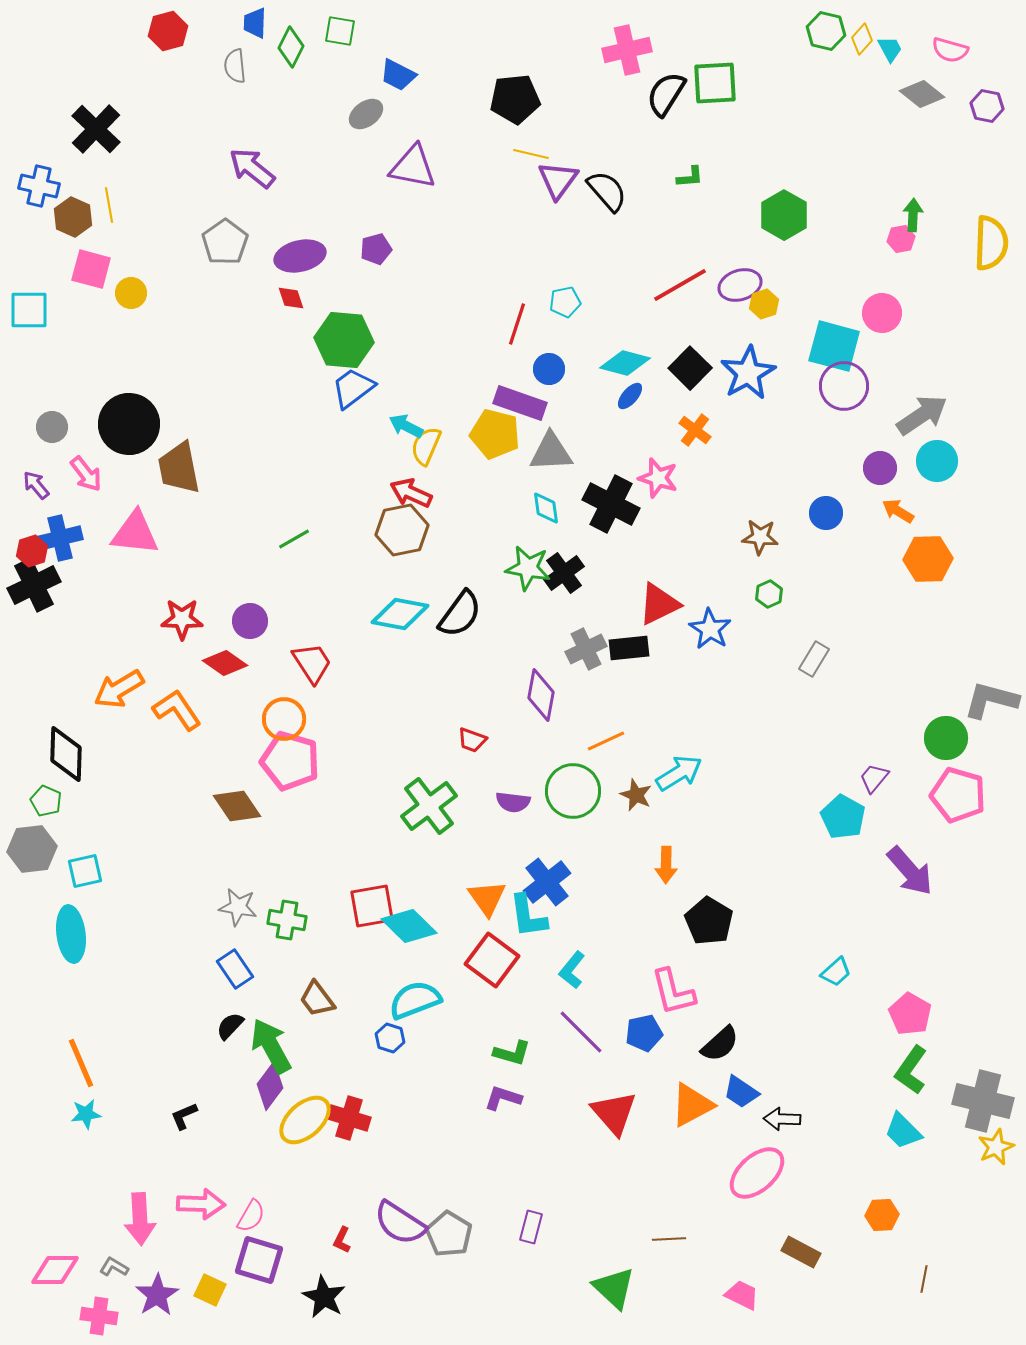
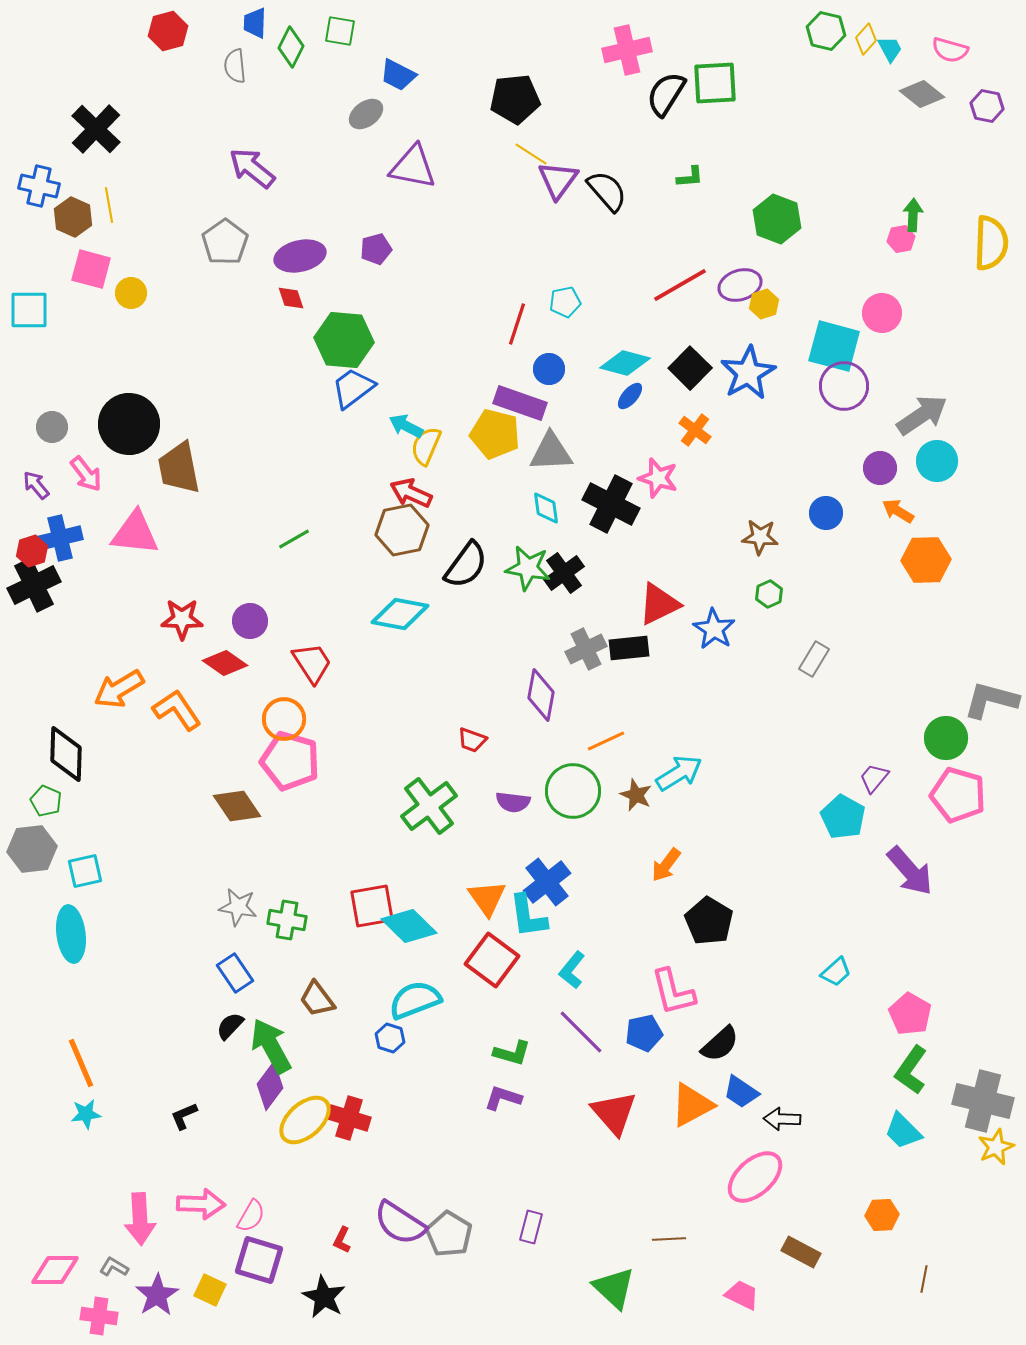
yellow diamond at (862, 39): moved 4 px right
yellow line at (531, 154): rotated 20 degrees clockwise
green hexagon at (784, 215): moved 7 px left, 4 px down; rotated 9 degrees counterclockwise
orange hexagon at (928, 559): moved 2 px left, 1 px down
black semicircle at (460, 614): moved 6 px right, 49 px up
blue star at (710, 629): moved 4 px right
orange arrow at (666, 865): rotated 36 degrees clockwise
blue rectangle at (235, 969): moved 4 px down
pink ellipse at (757, 1173): moved 2 px left, 4 px down
